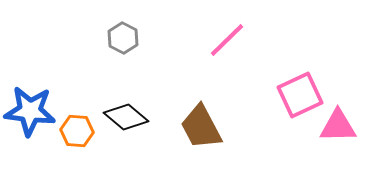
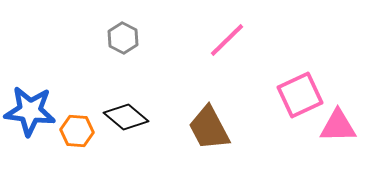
brown trapezoid: moved 8 px right, 1 px down
